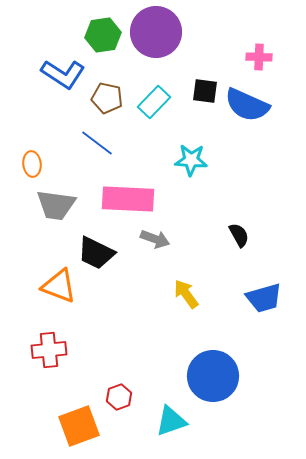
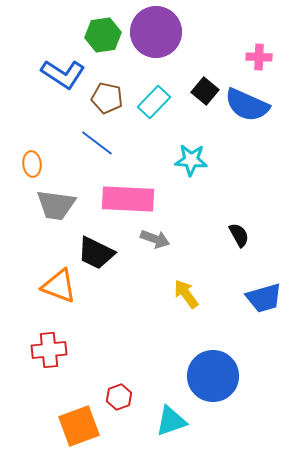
black square: rotated 32 degrees clockwise
